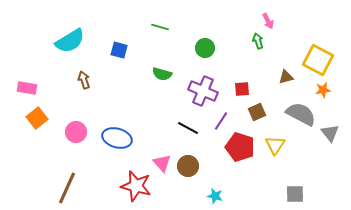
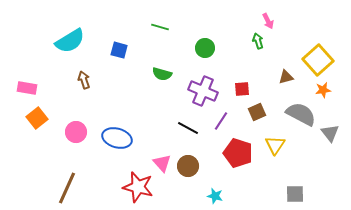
yellow square: rotated 20 degrees clockwise
red pentagon: moved 2 px left, 6 px down
red star: moved 2 px right, 1 px down
